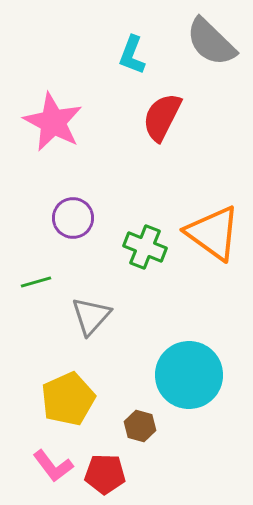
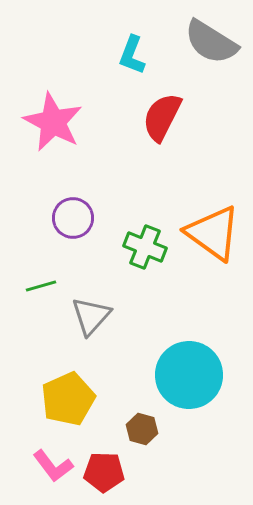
gray semicircle: rotated 12 degrees counterclockwise
green line: moved 5 px right, 4 px down
brown hexagon: moved 2 px right, 3 px down
red pentagon: moved 1 px left, 2 px up
